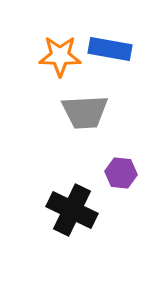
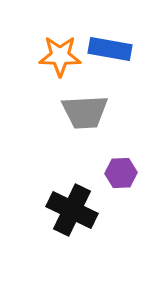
purple hexagon: rotated 8 degrees counterclockwise
